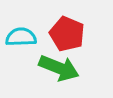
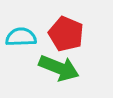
red pentagon: moved 1 px left
